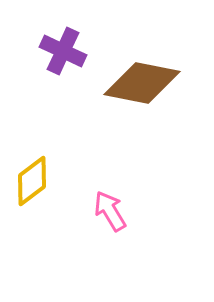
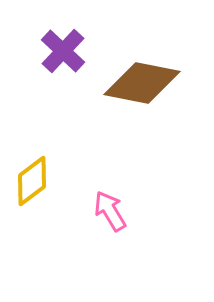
purple cross: rotated 18 degrees clockwise
